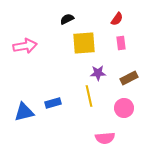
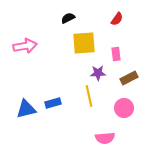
black semicircle: moved 1 px right, 1 px up
pink rectangle: moved 5 px left, 11 px down
blue triangle: moved 2 px right, 3 px up
